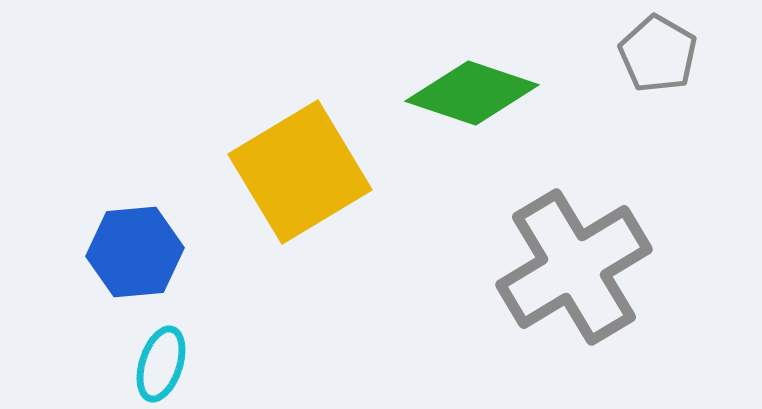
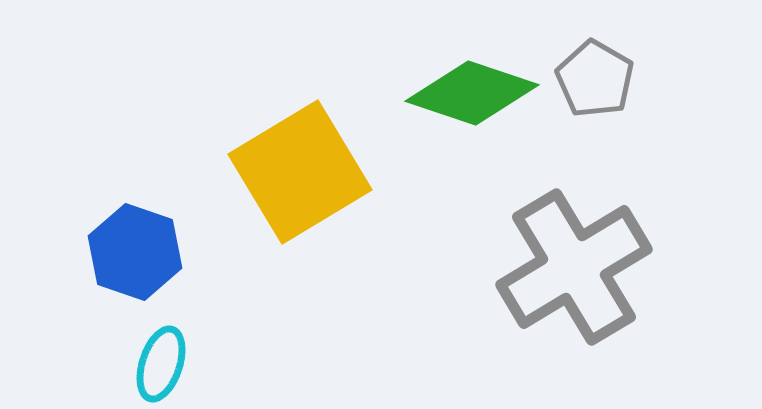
gray pentagon: moved 63 px left, 25 px down
blue hexagon: rotated 24 degrees clockwise
